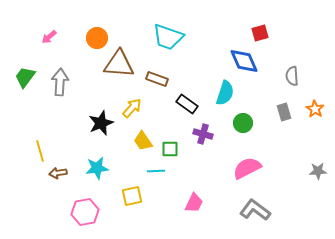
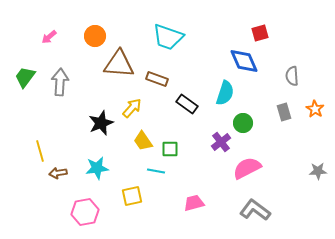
orange circle: moved 2 px left, 2 px up
purple cross: moved 18 px right, 8 px down; rotated 36 degrees clockwise
cyan line: rotated 12 degrees clockwise
pink trapezoid: rotated 130 degrees counterclockwise
